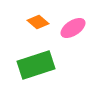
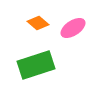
orange diamond: moved 1 px down
